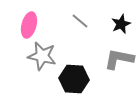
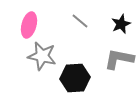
black hexagon: moved 1 px right, 1 px up; rotated 8 degrees counterclockwise
